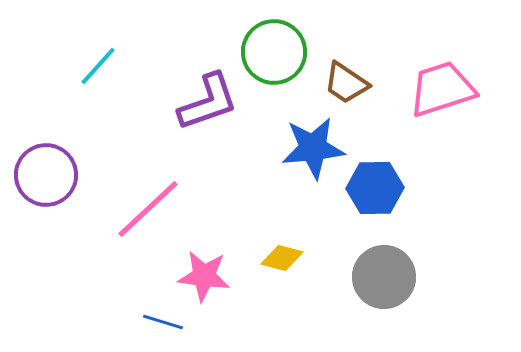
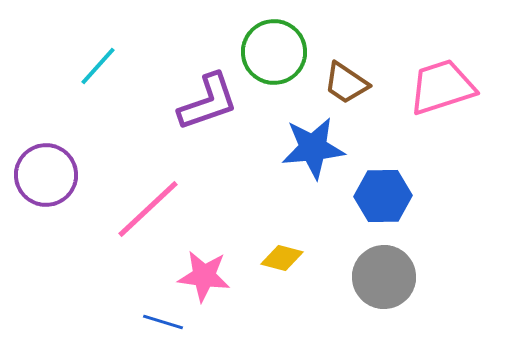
pink trapezoid: moved 2 px up
blue hexagon: moved 8 px right, 8 px down
